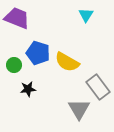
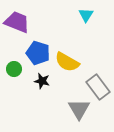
purple trapezoid: moved 4 px down
green circle: moved 4 px down
black star: moved 14 px right, 8 px up; rotated 21 degrees clockwise
